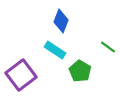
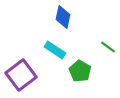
blue diamond: moved 2 px right, 4 px up; rotated 10 degrees counterclockwise
